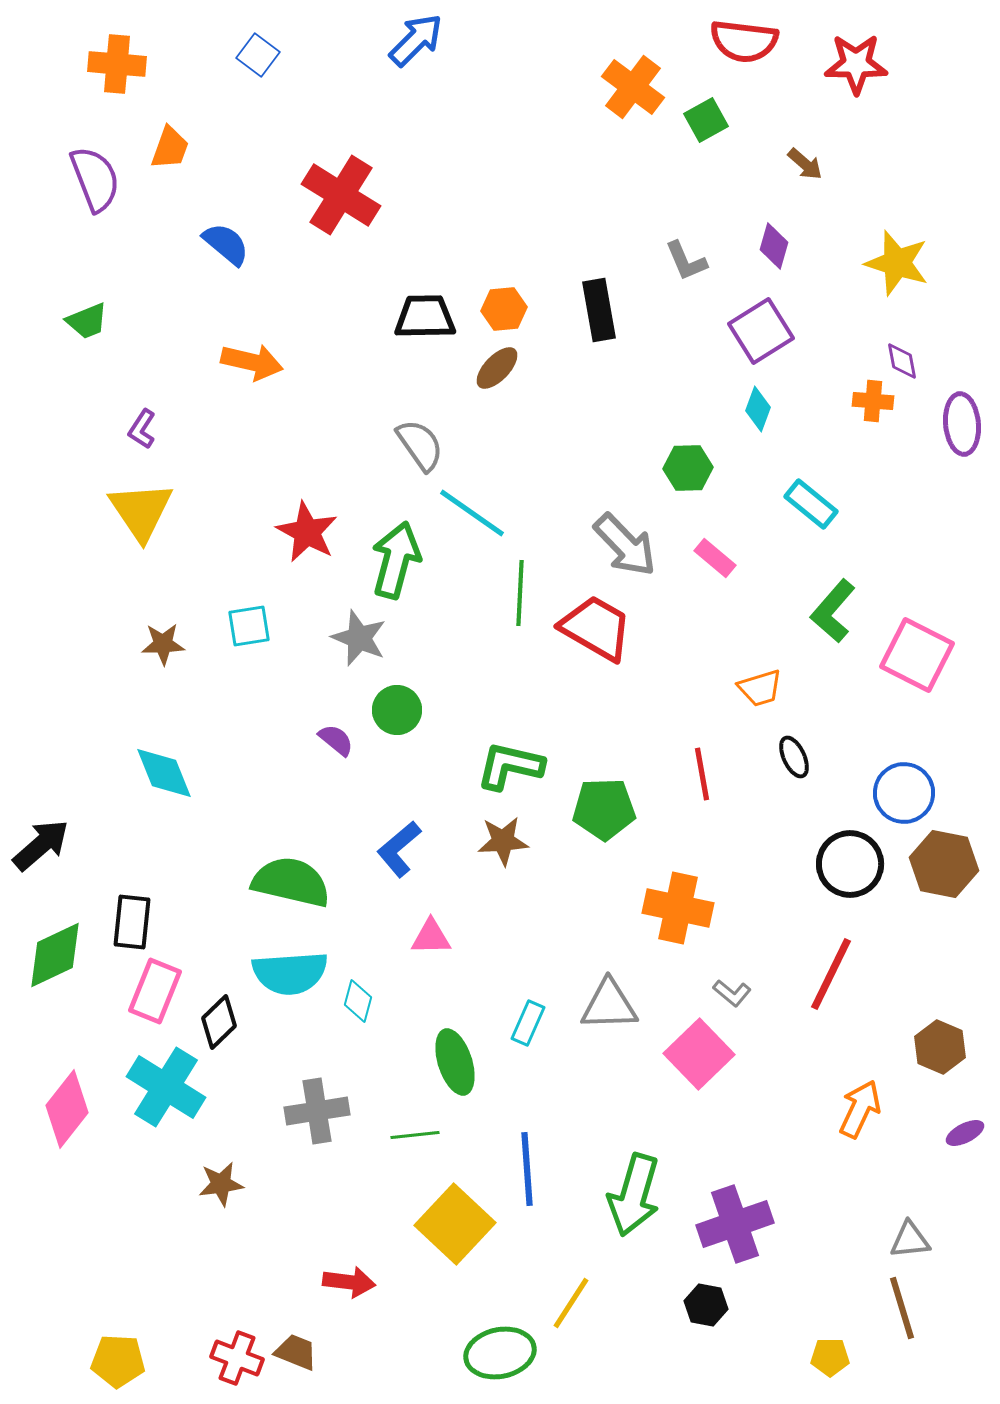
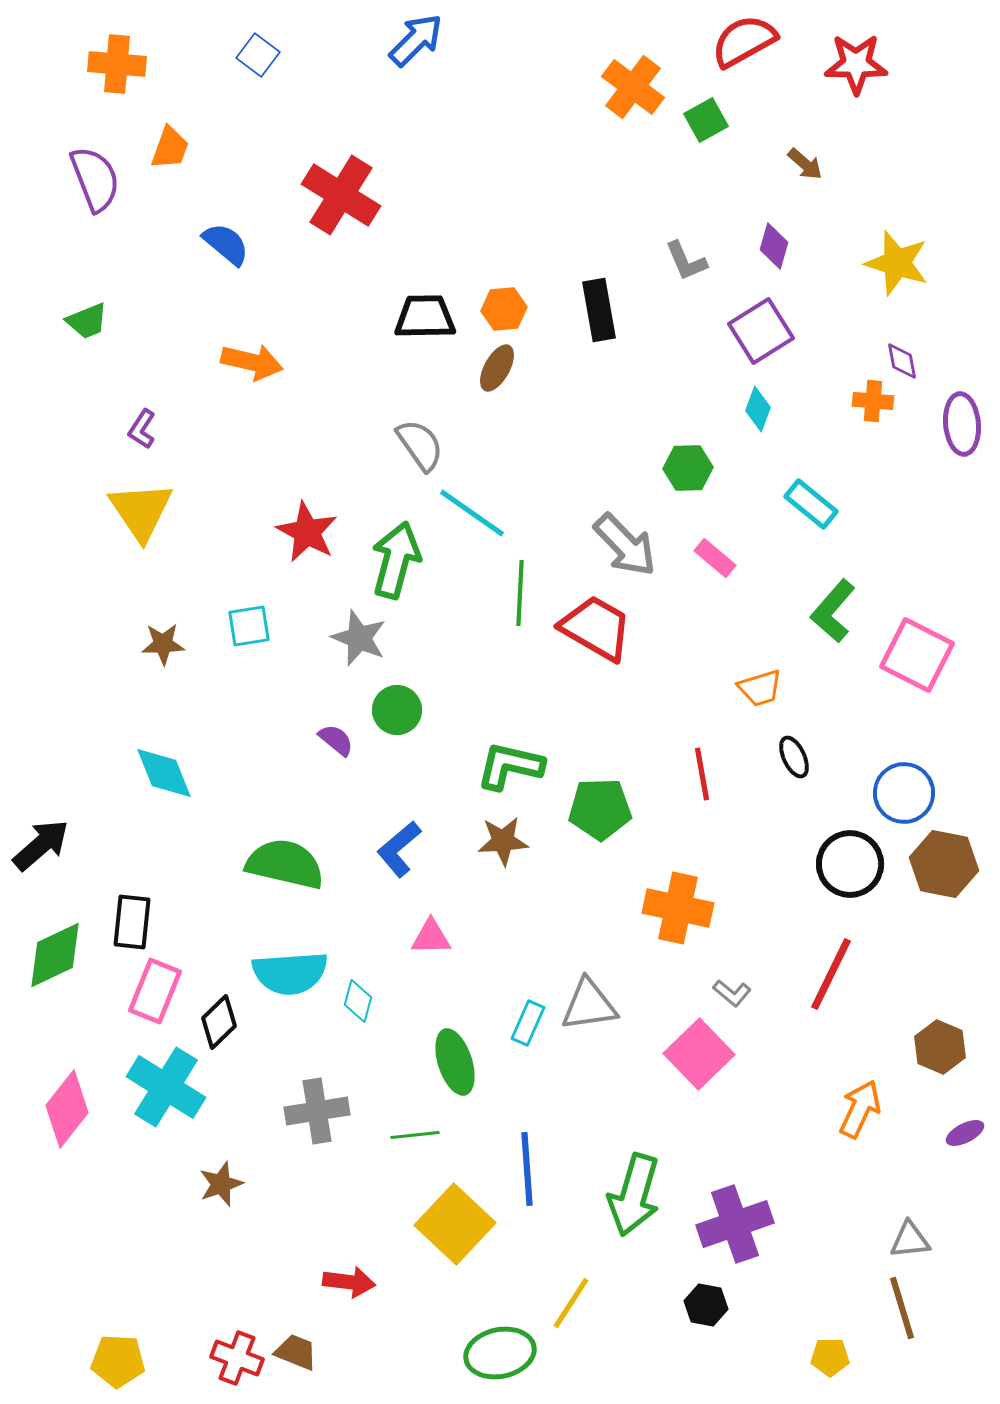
red semicircle at (744, 41): rotated 144 degrees clockwise
brown ellipse at (497, 368): rotated 15 degrees counterclockwise
green pentagon at (604, 809): moved 4 px left
green semicircle at (291, 882): moved 6 px left, 18 px up
gray triangle at (609, 1005): moved 20 px left; rotated 6 degrees counterclockwise
brown star at (221, 1184): rotated 12 degrees counterclockwise
